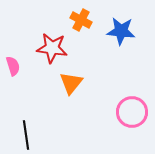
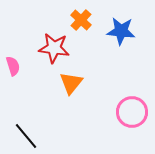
orange cross: rotated 15 degrees clockwise
red star: moved 2 px right
black line: moved 1 px down; rotated 32 degrees counterclockwise
